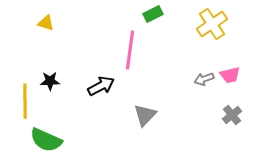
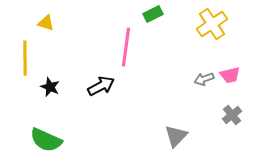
pink line: moved 4 px left, 3 px up
black star: moved 6 px down; rotated 24 degrees clockwise
yellow line: moved 43 px up
gray triangle: moved 31 px right, 21 px down
